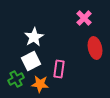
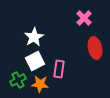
white square: moved 4 px right
green cross: moved 2 px right, 1 px down
